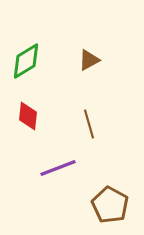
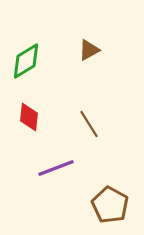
brown triangle: moved 10 px up
red diamond: moved 1 px right, 1 px down
brown line: rotated 16 degrees counterclockwise
purple line: moved 2 px left
